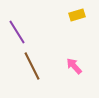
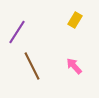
yellow rectangle: moved 2 px left, 5 px down; rotated 42 degrees counterclockwise
purple line: rotated 65 degrees clockwise
